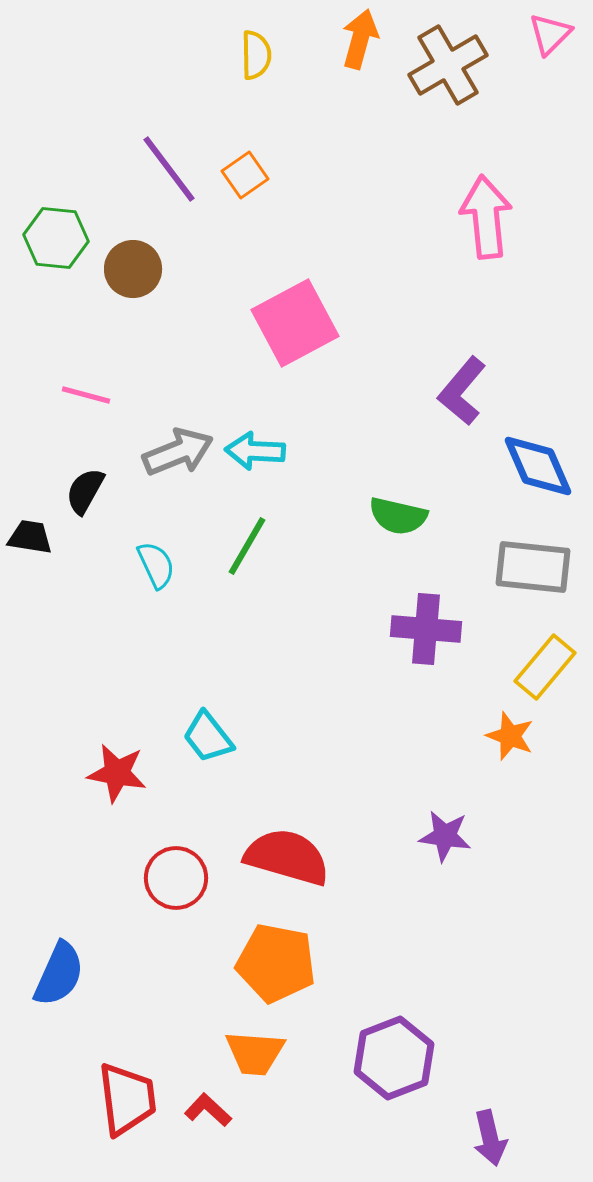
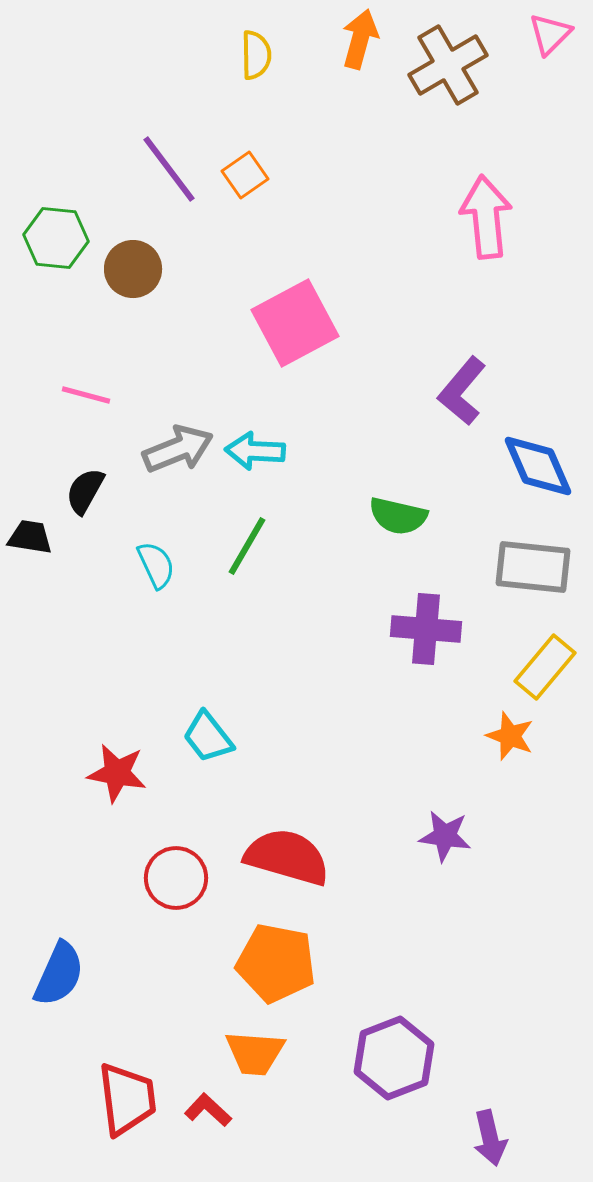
gray arrow: moved 3 px up
